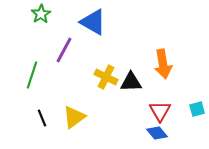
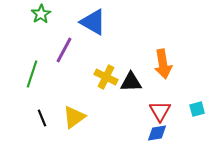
green line: moved 1 px up
blue diamond: rotated 60 degrees counterclockwise
